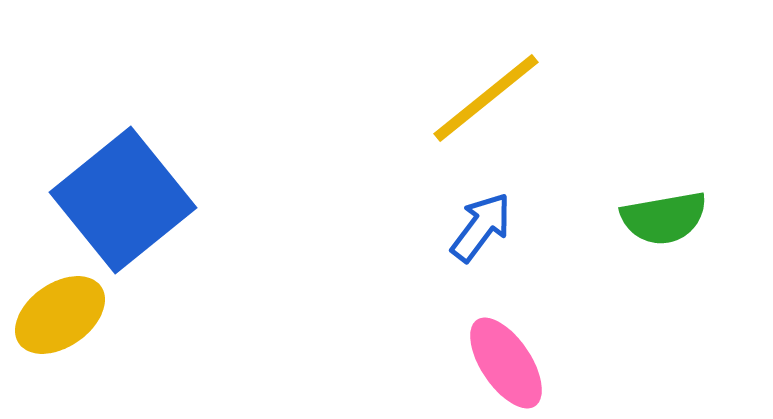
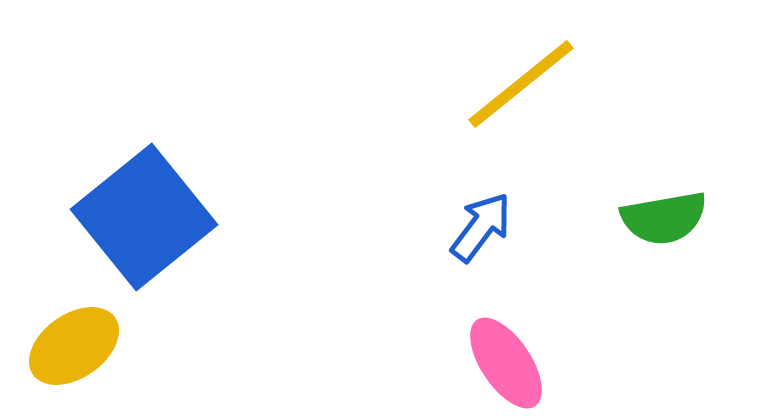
yellow line: moved 35 px right, 14 px up
blue square: moved 21 px right, 17 px down
yellow ellipse: moved 14 px right, 31 px down
